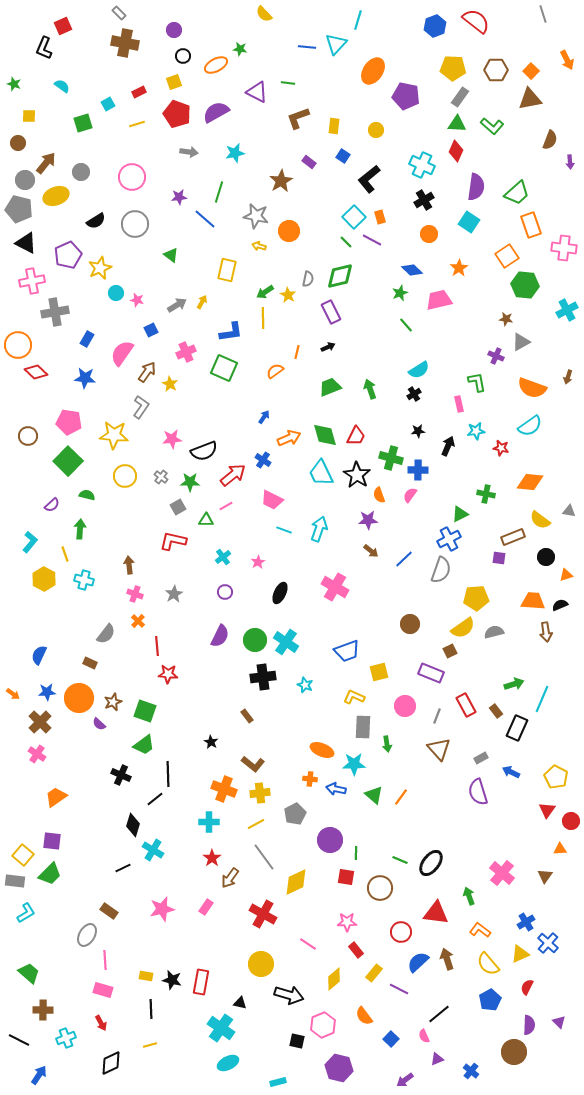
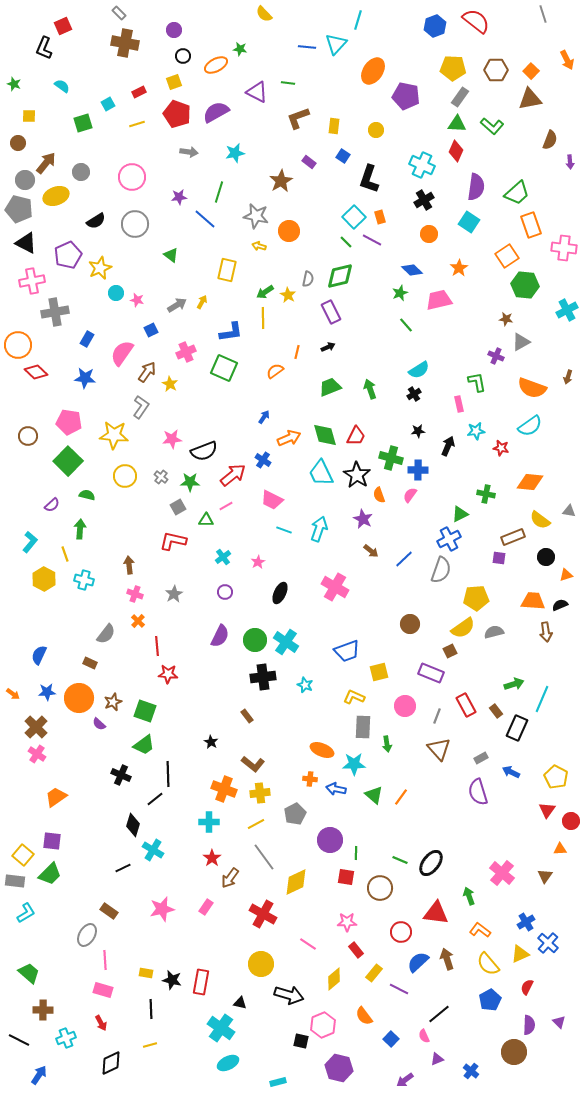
black L-shape at (369, 179): rotated 32 degrees counterclockwise
purple star at (368, 520): moved 5 px left, 1 px up; rotated 30 degrees clockwise
brown cross at (40, 722): moved 4 px left, 5 px down
yellow rectangle at (146, 976): moved 3 px up
black square at (297, 1041): moved 4 px right
